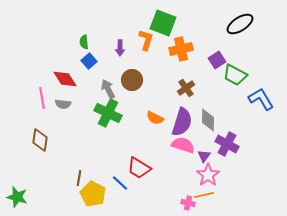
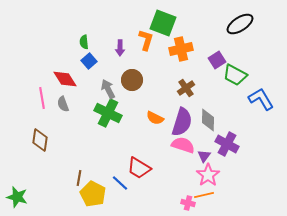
gray semicircle: rotated 63 degrees clockwise
